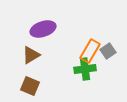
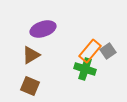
orange rectangle: rotated 10 degrees clockwise
green cross: rotated 25 degrees clockwise
